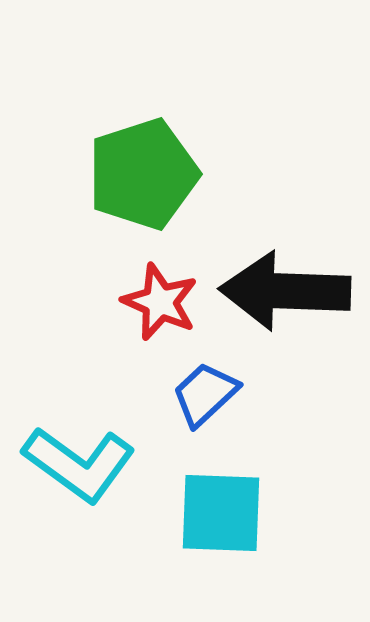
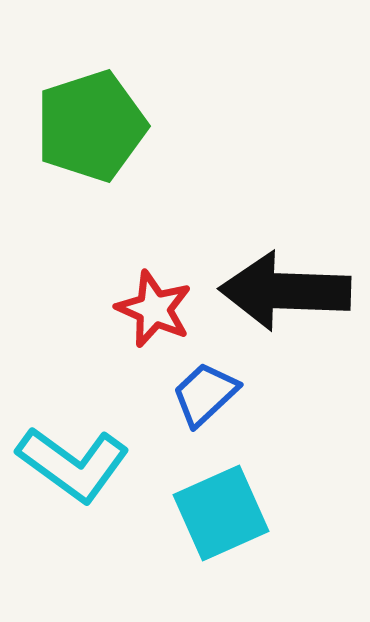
green pentagon: moved 52 px left, 48 px up
red star: moved 6 px left, 7 px down
cyan L-shape: moved 6 px left
cyan square: rotated 26 degrees counterclockwise
